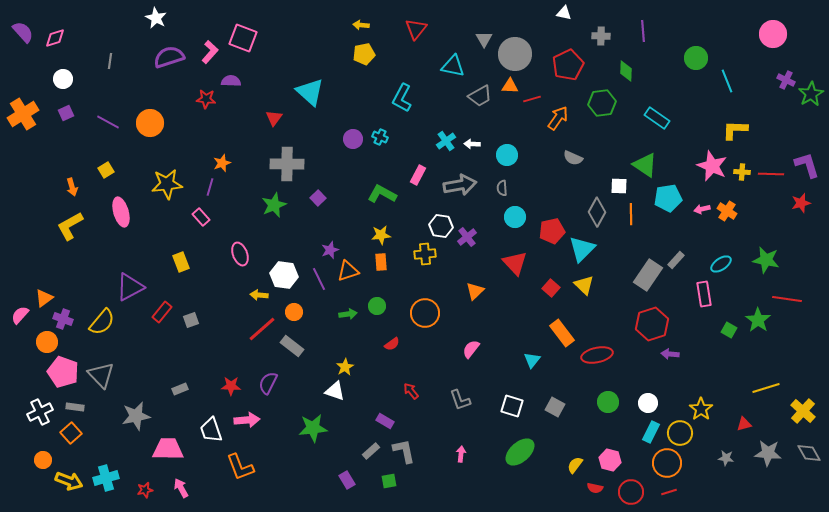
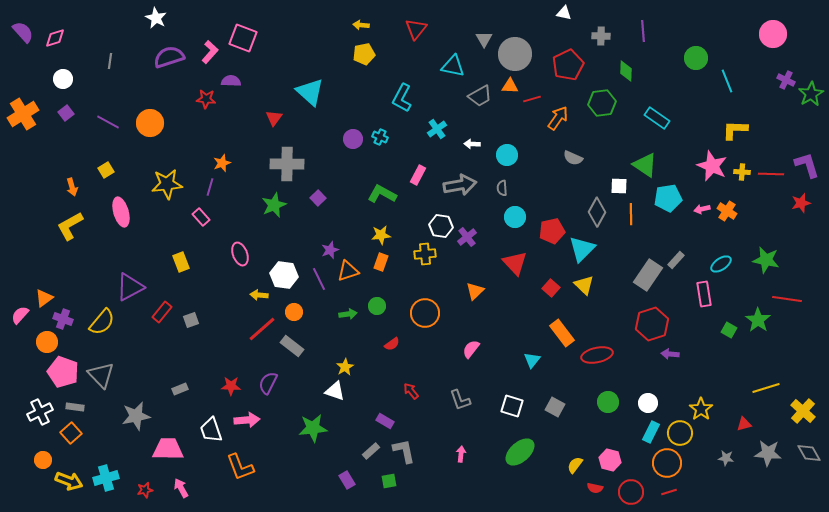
purple square at (66, 113): rotated 14 degrees counterclockwise
cyan cross at (446, 141): moved 9 px left, 12 px up
orange rectangle at (381, 262): rotated 24 degrees clockwise
